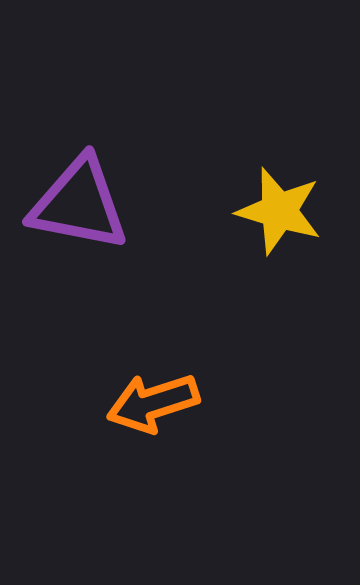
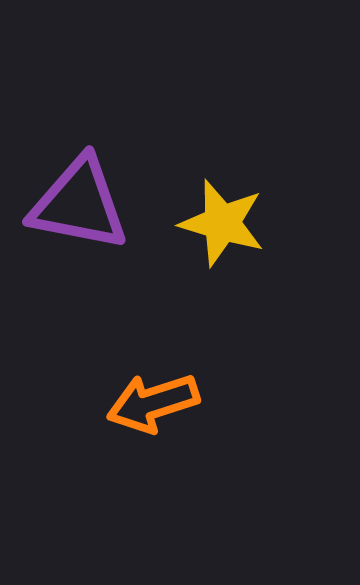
yellow star: moved 57 px left, 12 px down
